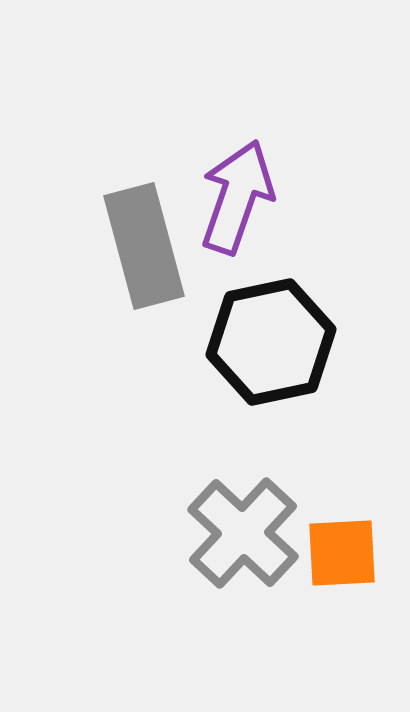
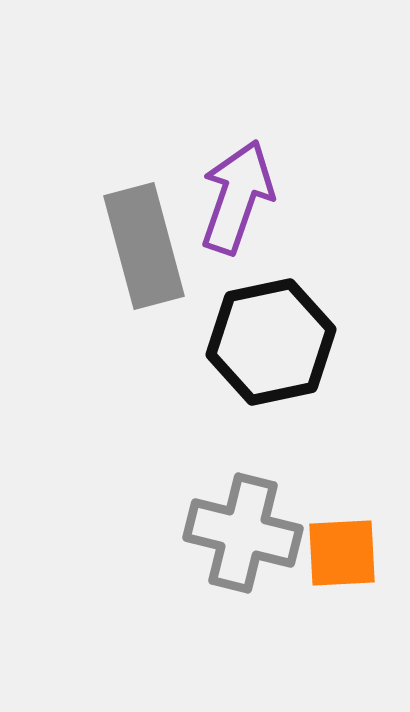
gray cross: rotated 29 degrees counterclockwise
